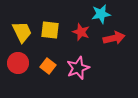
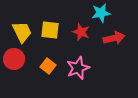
cyan star: moved 1 px up
red circle: moved 4 px left, 4 px up
